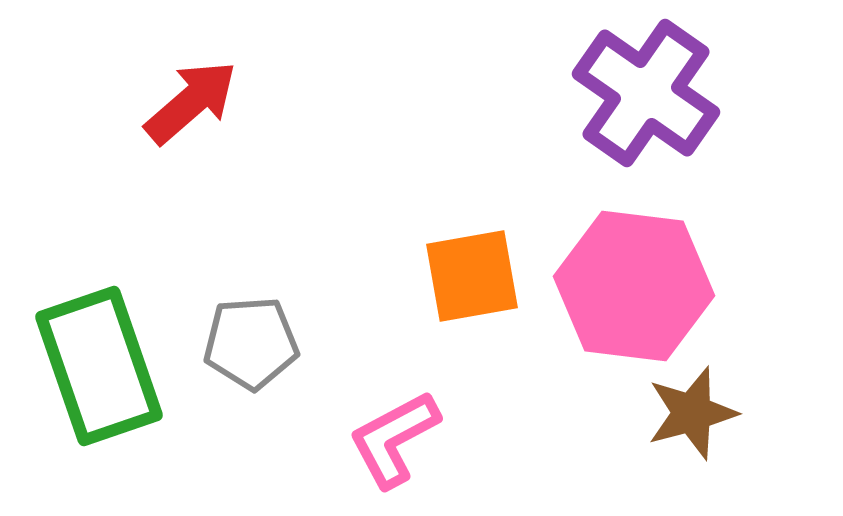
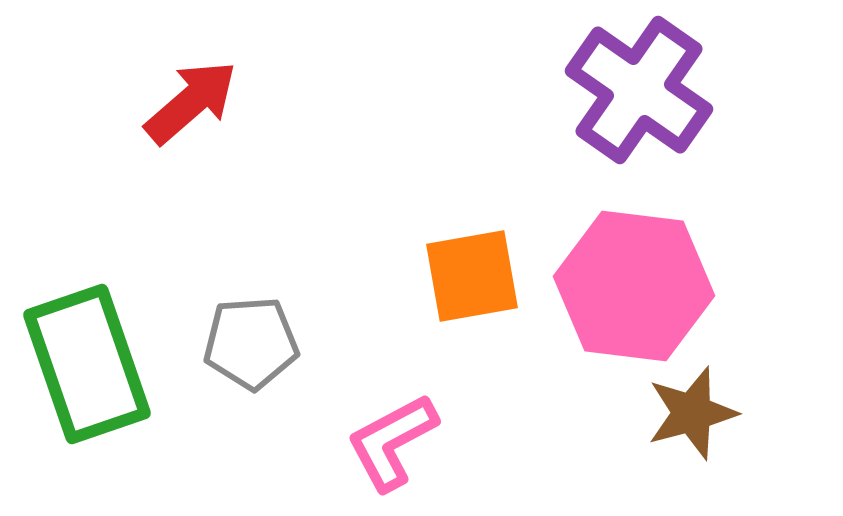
purple cross: moved 7 px left, 3 px up
green rectangle: moved 12 px left, 2 px up
pink L-shape: moved 2 px left, 3 px down
